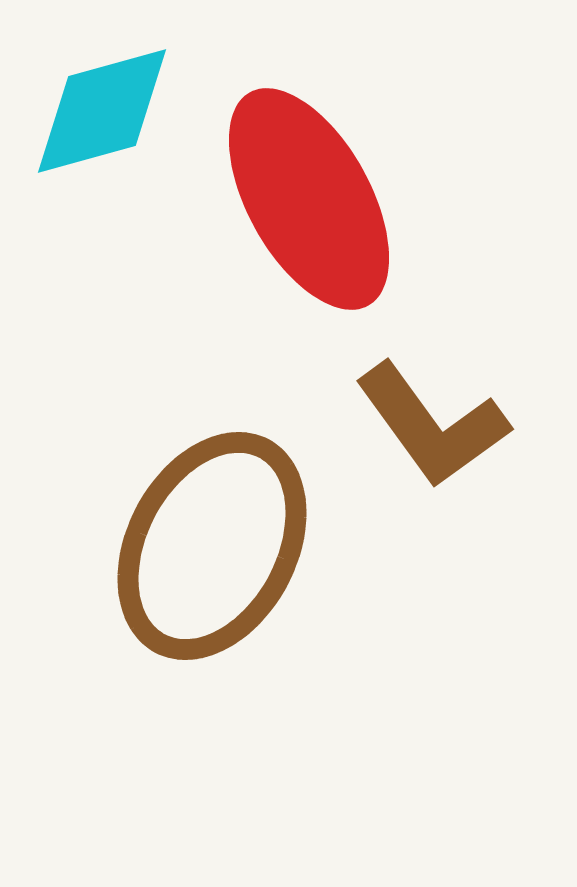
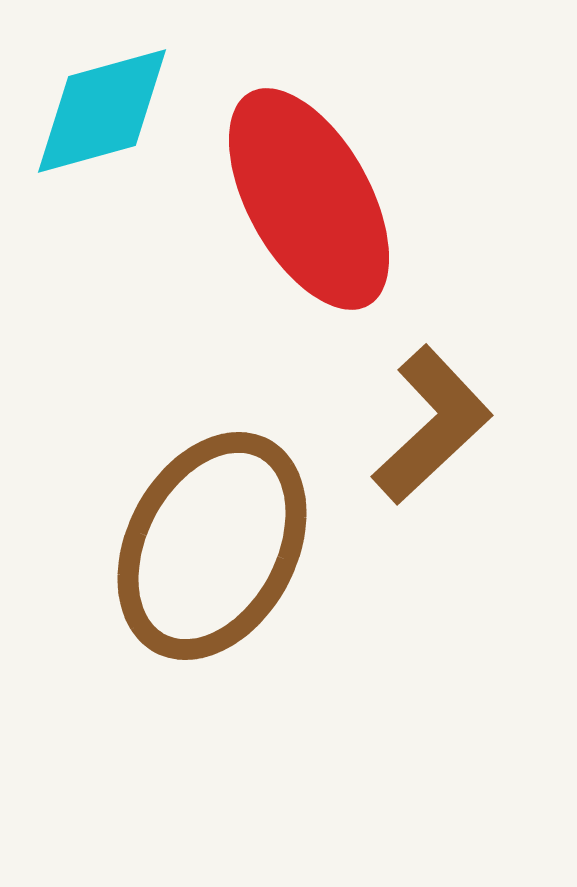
brown L-shape: rotated 97 degrees counterclockwise
